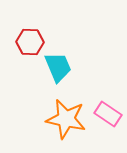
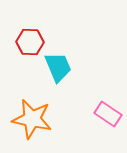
orange star: moved 34 px left
